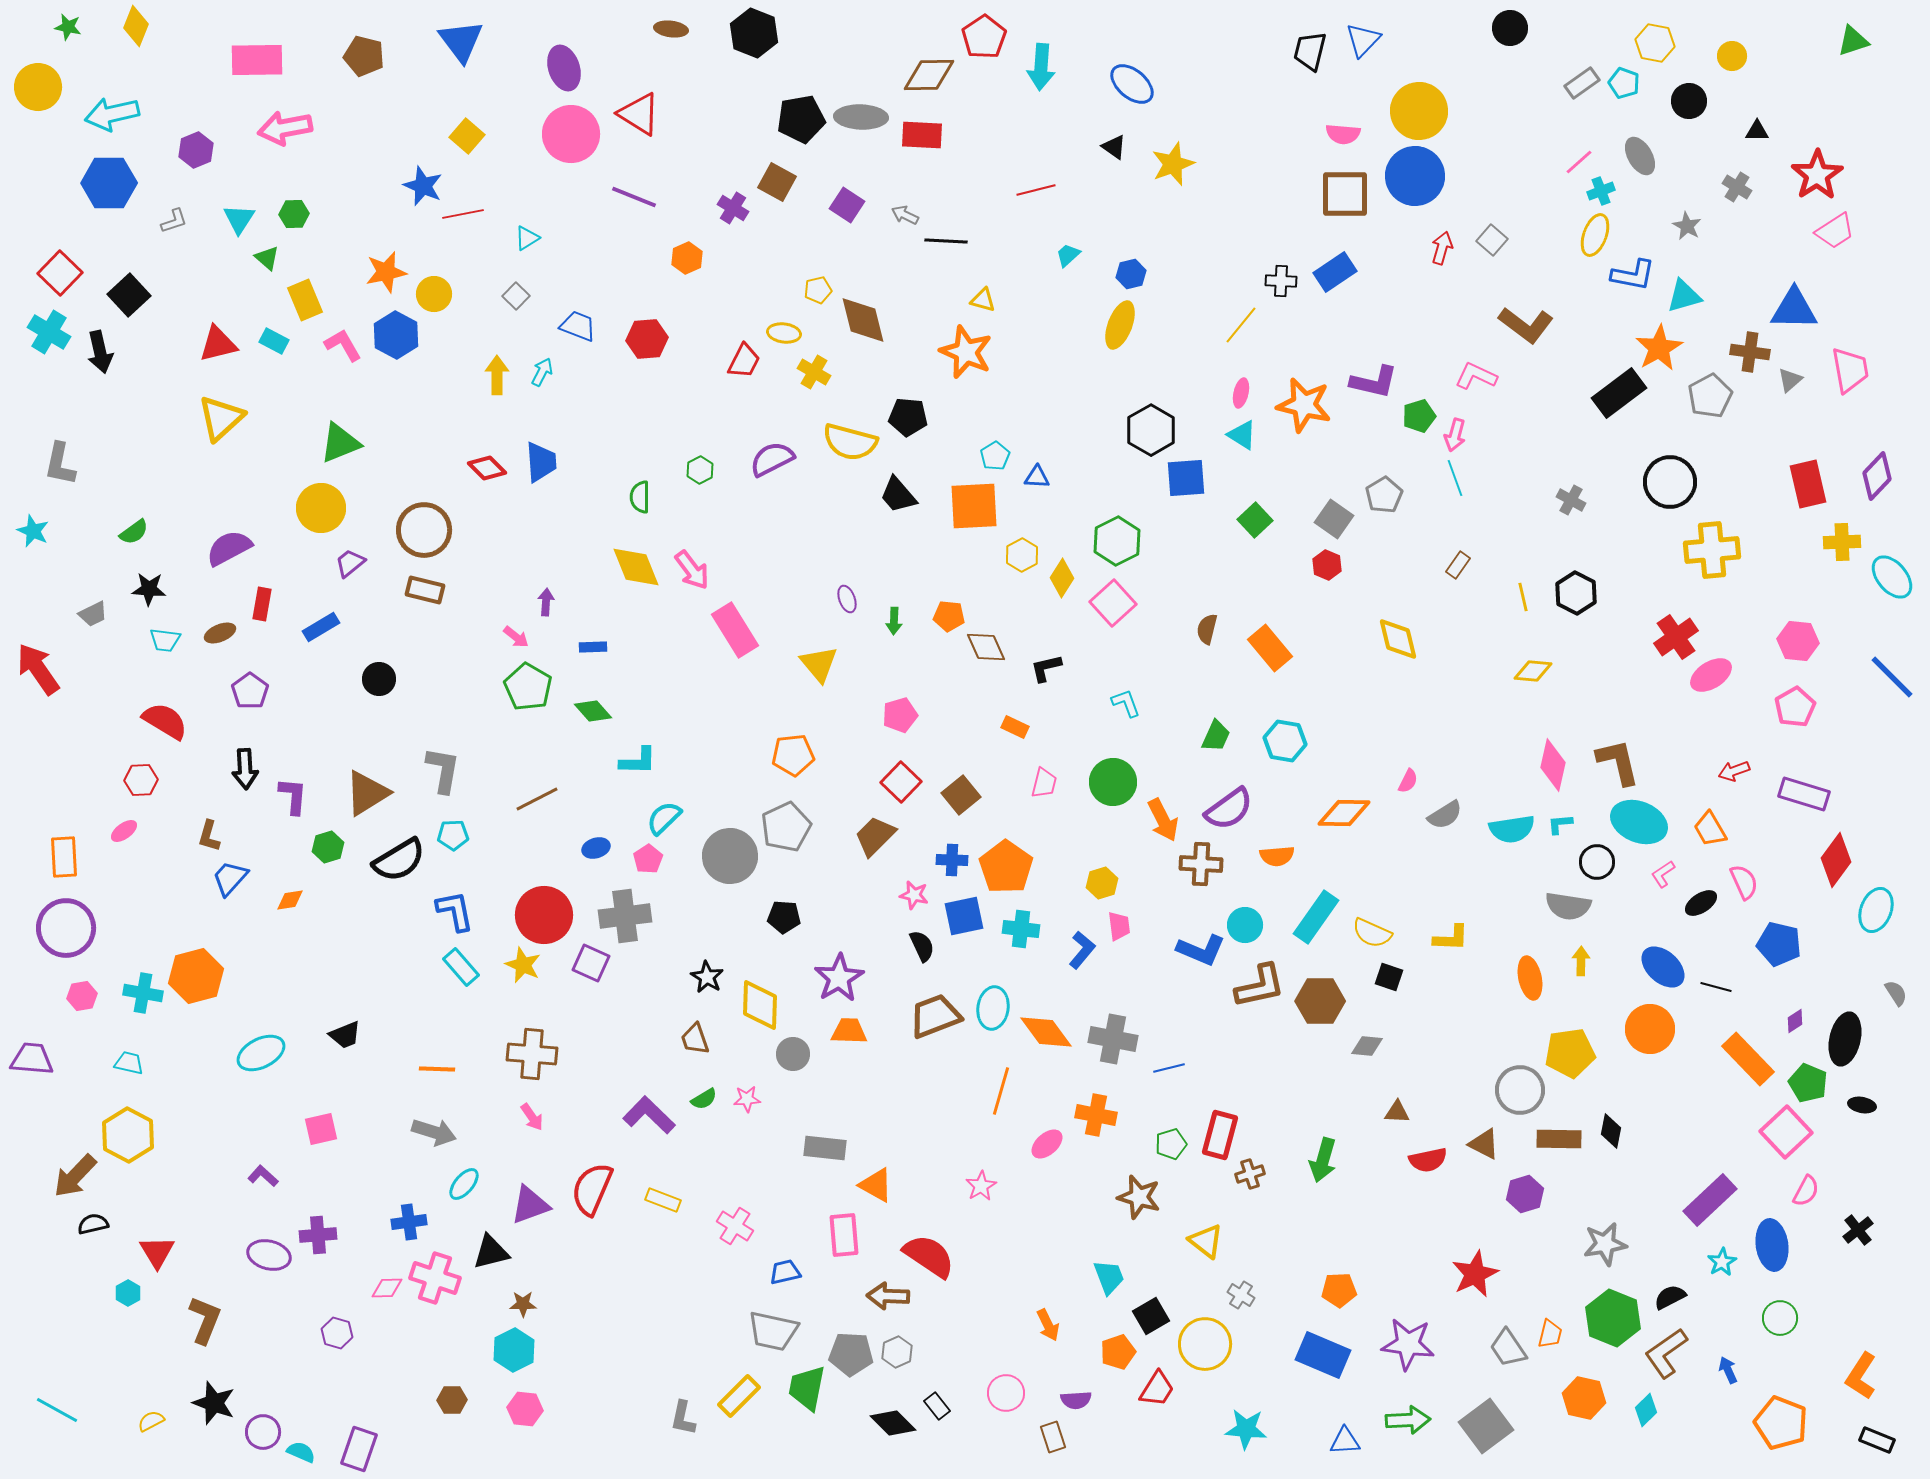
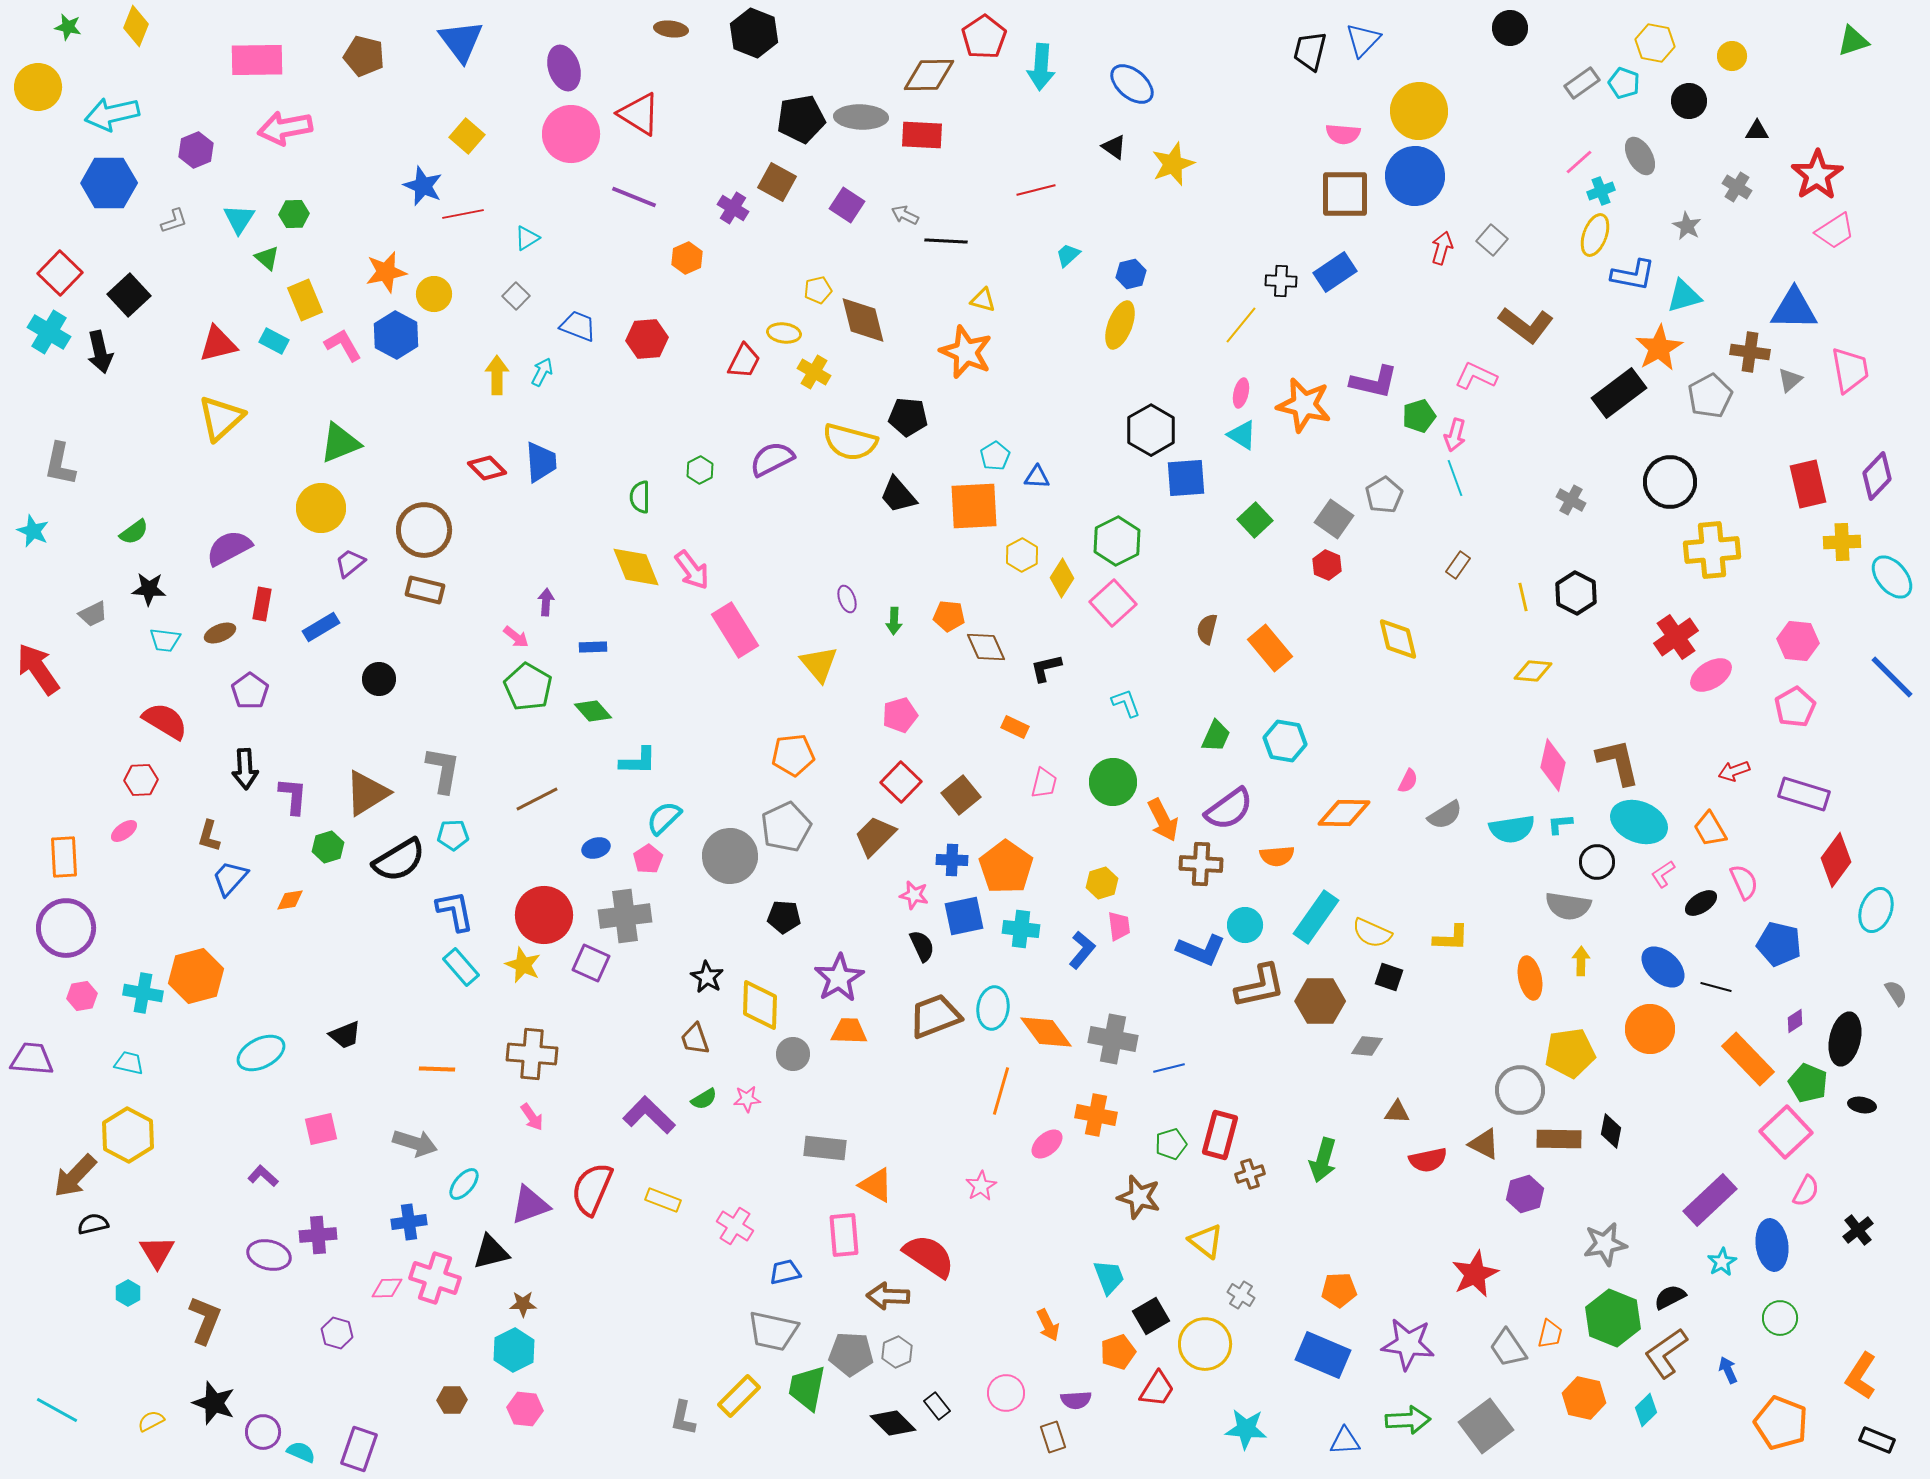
gray arrow at (434, 1132): moved 19 px left, 11 px down
